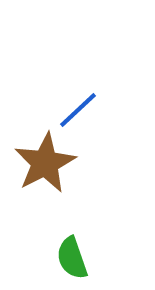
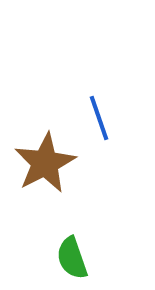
blue line: moved 21 px right, 8 px down; rotated 66 degrees counterclockwise
